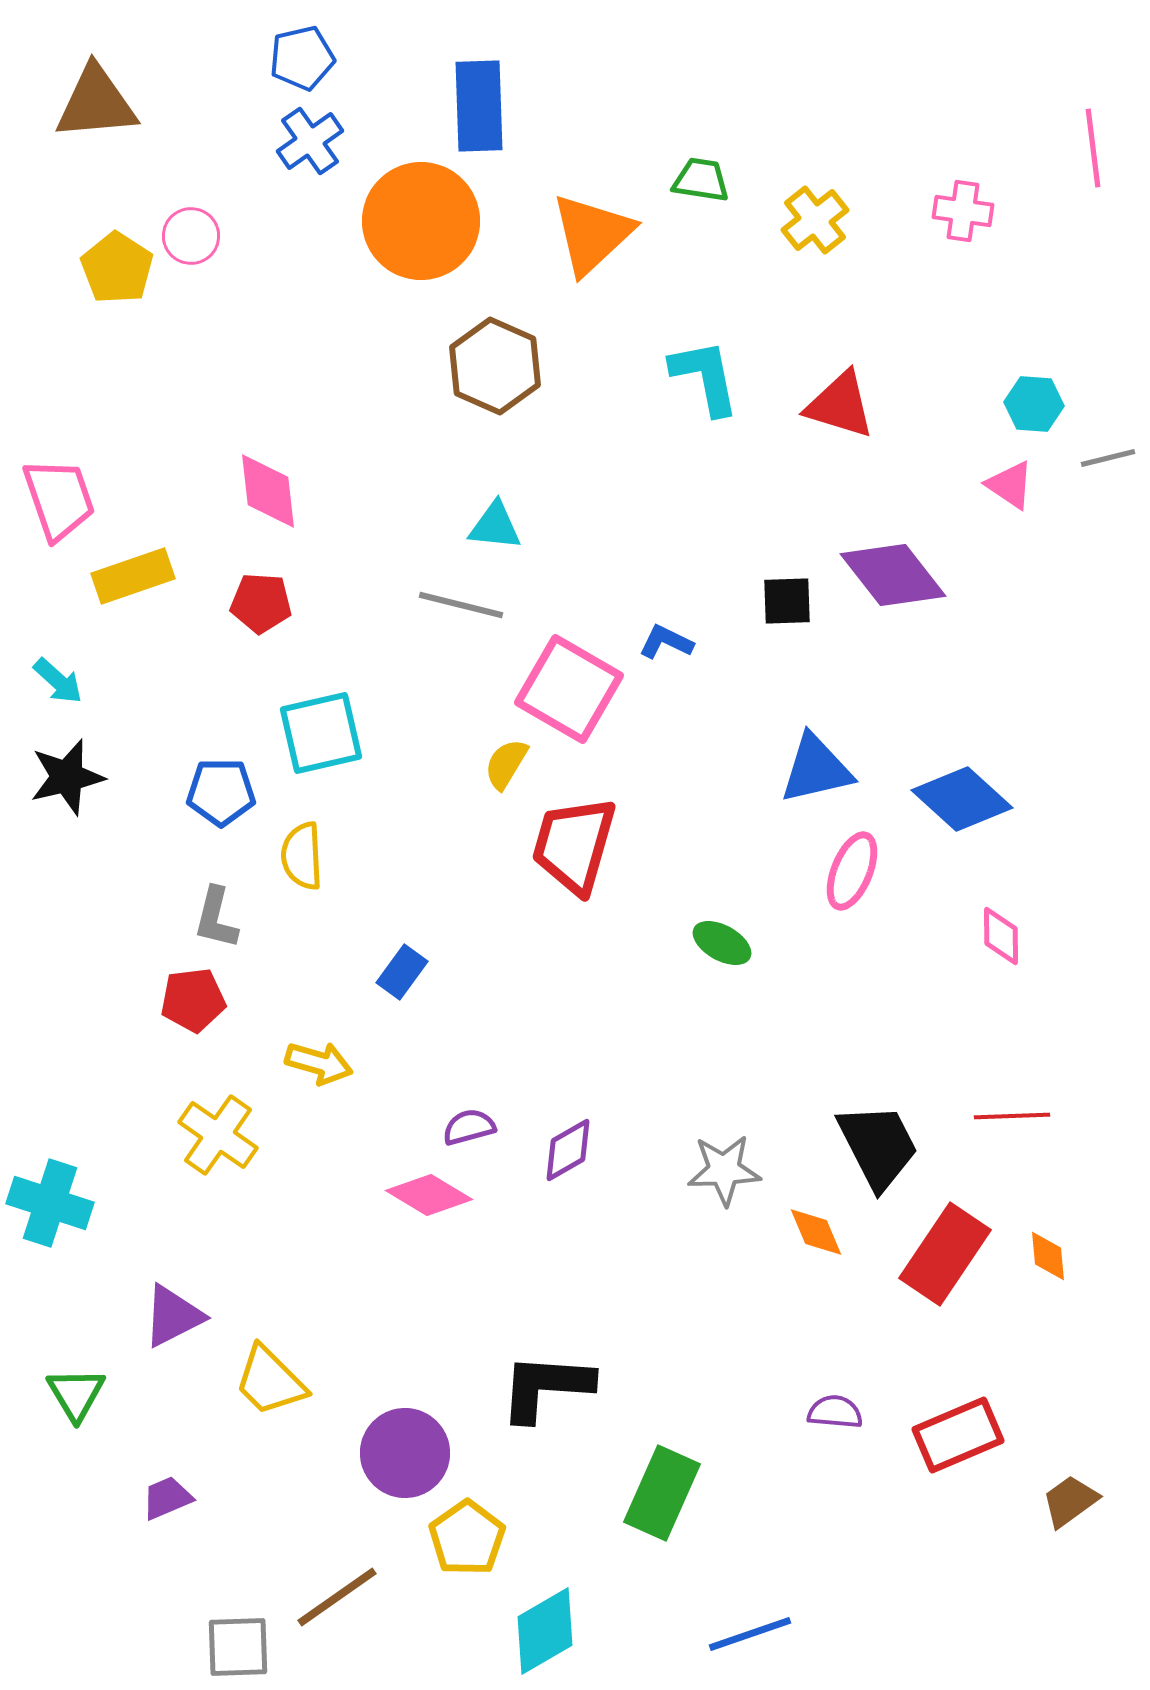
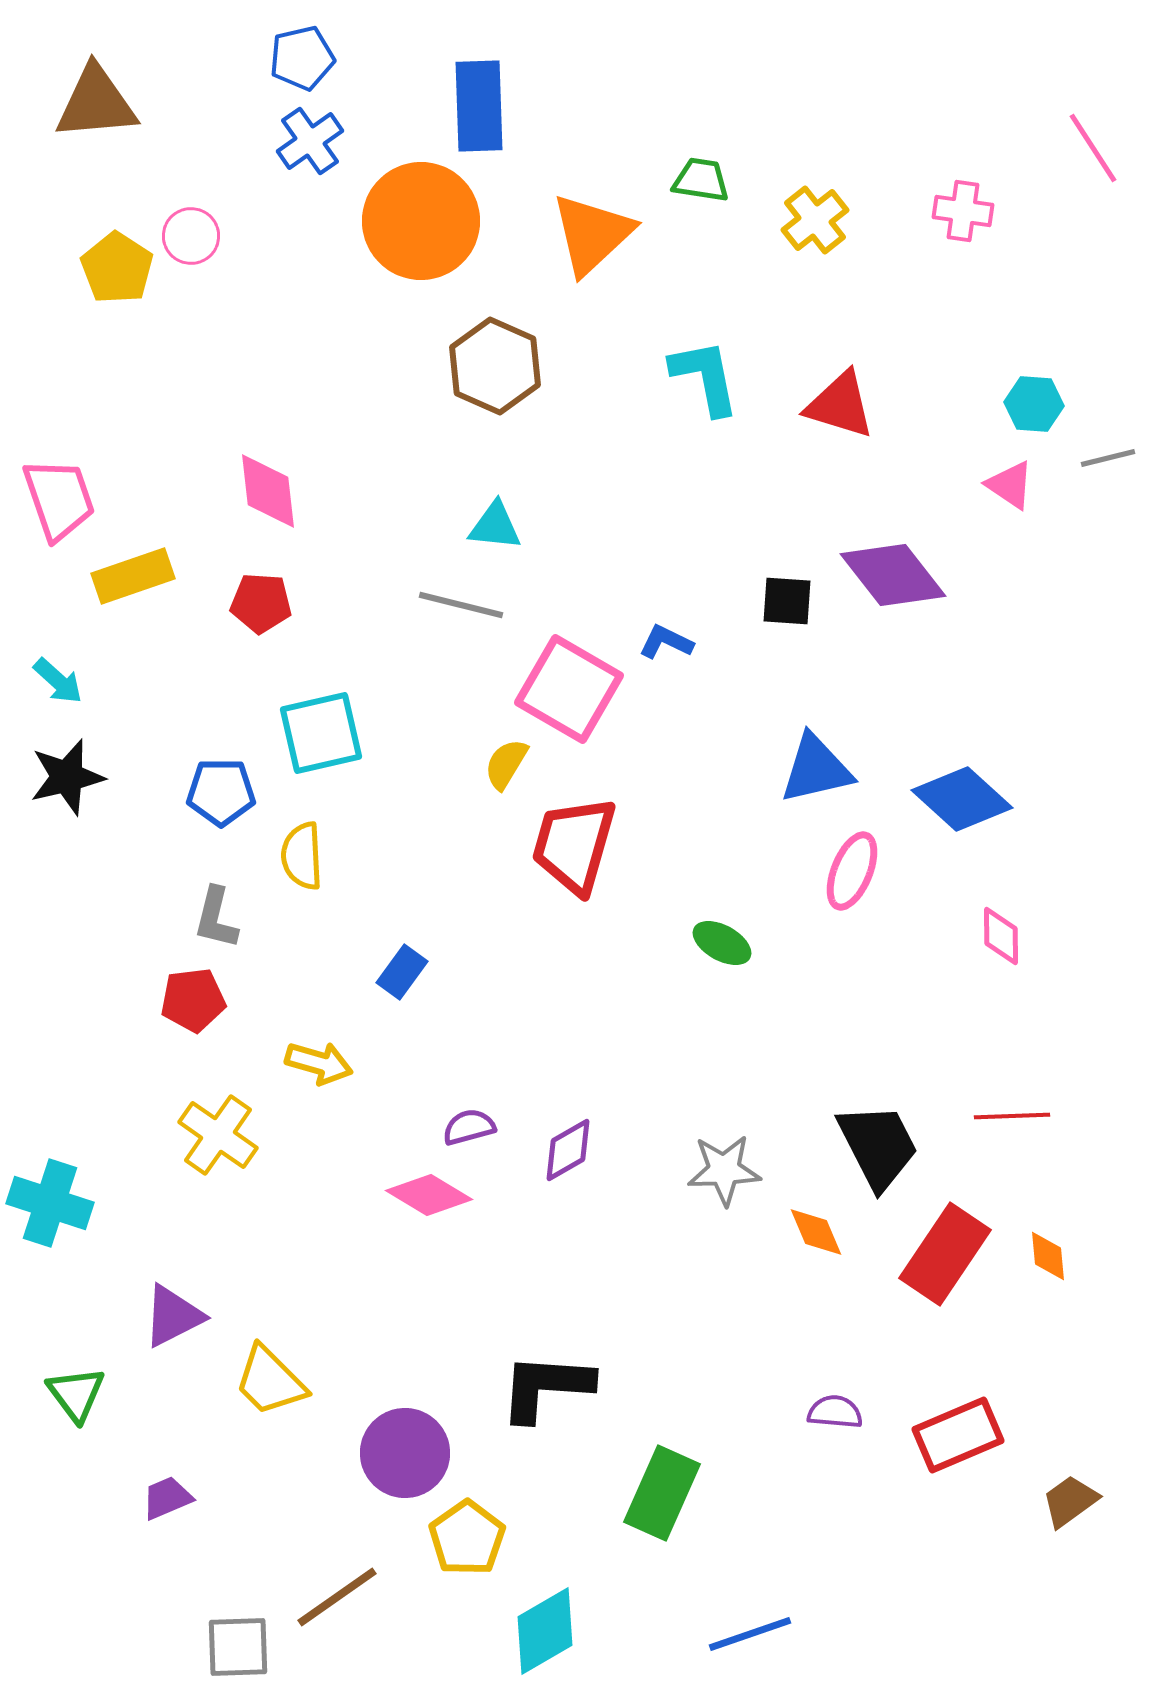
pink line at (1093, 148): rotated 26 degrees counterclockwise
black square at (787, 601): rotated 6 degrees clockwise
green triangle at (76, 1394): rotated 6 degrees counterclockwise
